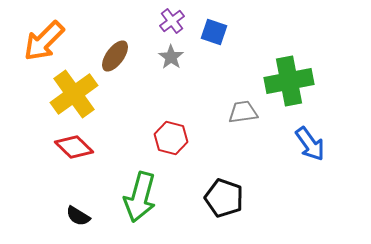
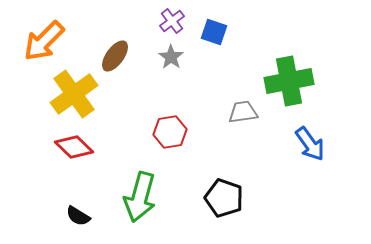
red hexagon: moved 1 px left, 6 px up; rotated 24 degrees counterclockwise
